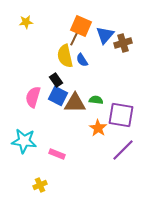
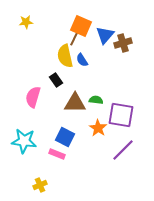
blue square: moved 7 px right, 41 px down
